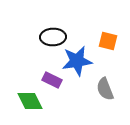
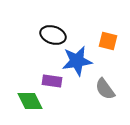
black ellipse: moved 2 px up; rotated 20 degrees clockwise
purple rectangle: moved 1 px down; rotated 18 degrees counterclockwise
gray semicircle: rotated 15 degrees counterclockwise
